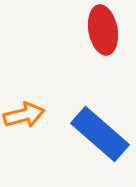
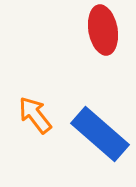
orange arrow: moved 11 px right; rotated 114 degrees counterclockwise
